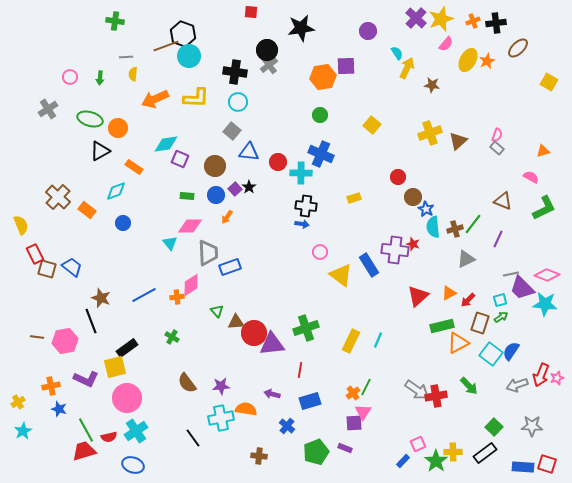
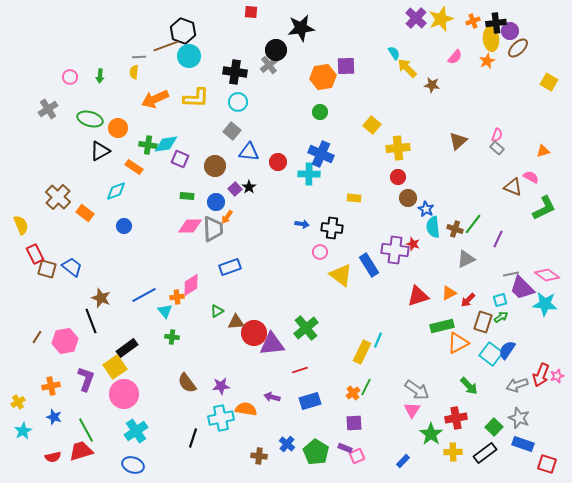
green cross at (115, 21): moved 33 px right, 124 px down
purple circle at (368, 31): moved 142 px right
black hexagon at (183, 34): moved 3 px up
pink semicircle at (446, 44): moved 9 px right, 13 px down
black circle at (267, 50): moved 9 px right
cyan semicircle at (397, 53): moved 3 px left
gray line at (126, 57): moved 13 px right
yellow ellipse at (468, 60): moved 23 px right, 21 px up; rotated 35 degrees counterclockwise
yellow arrow at (407, 68): rotated 70 degrees counterclockwise
yellow semicircle at (133, 74): moved 1 px right, 2 px up
green arrow at (100, 78): moved 2 px up
green circle at (320, 115): moved 3 px up
yellow cross at (430, 133): moved 32 px left, 15 px down; rotated 15 degrees clockwise
cyan cross at (301, 173): moved 8 px right, 1 px down
blue circle at (216, 195): moved 7 px down
brown circle at (413, 197): moved 5 px left, 1 px down
yellow rectangle at (354, 198): rotated 24 degrees clockwise
brown triangle at (503, 201): moved 10 px right, 14 px up
black cross at (306, 206): moved 26 px right, 22 px down
orange rectangle at (87, 210): moved 2 px left, 3 px down
blue circle at (123, 223): moved 1 px right, 3 px down
brown cross at (455, 229): rotated 35 degrees clockwise
cyan triangle at (170, 243): moved 5 px left, 68 px down
gray trapezoid at (208, 253): moved 5 px right, 24 px up
pink diamond at (547, 275): rotated 15 degrees clockwise
red triangle at (418, 296): rotated 25 degrees clockwise
green triangle at (217, 311): rotated 40 degrees clockwise
brown rectangle at (480, 323): moved 3 px right, 1 px up
green cross at (306, 328): rotated 20 degrees counterclockwise
brown line at (37, 337): rotated 64 degrees counterclockwise
green cross at (172, 337): rotated 24 degrees counterclockwise
yellow rectangle at (351, 341): moved 11 px right, 11 px down
blue semicircle at (511, 351): moved 4 px left, 1 px up
yellow square at (115, 367): rotated 20 degrees counterclockwise
red line at (300, 370): rotated 63 degrees clockwise
pink star at (557, 378): moved 2 px up
purple L-shape at (86, 379): rotated 95 degrees counterclockwise
purple arrow at (272, 394): moved 3 px down
red cross at (436, 396): moved 20 px right, 22 px down
pink circle at (127, 398): moved 3 px left, 4 px up
blue star at (59, 409): moved 5 px left, 8 px down
pink triangle at (363, 412): moved 49 px right, 2 px up
blue cross at (287, 426): moved 18 px down
gray star at (532, 426): moved 13 px left, 8 px up; rotated 20 degrees clockwise
red semicircle at (109, 437): moved 56 px left, 20 px down
black line at (193, 438): rotated 54 degrees clockwise
pink square at (418, 444): moved 61 px left, 12 px down
red trapezoid at (84, 451): moved 3 px left
green pentagon at (316, 452): rotated 20 degrees counterclockwise
green star at (436, 461): moved 5 px left, 27 px up
blue rectangle at (523, 467): moved 23 px up; rotated 15 degrees clockwise
